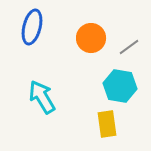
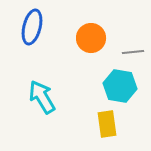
gray line: moved 4 px right, 5 px down; rotated 30 degrees clockwise
